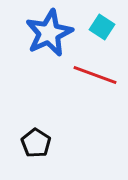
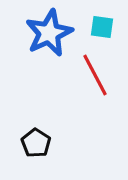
cyan square: rotated 25 degrees counterclockwise
red line: rotated 42 degrees clockwise
